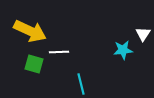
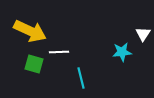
cyan star: moved 1 px left, 2 px down
cyan line: moved 6 px up
